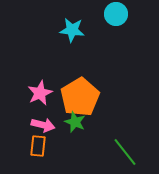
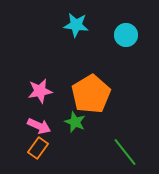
cyan circle: moved 10 px right, 21 px down
cyan star: moved 4 px right, 5 px up
pink star: moved 2 px up; rotated 15 degrees clockwise
orange pentagon: moved 11 px right, 3 px up
pink arrow: moved 4 px left, 1 px down; rotated 10 degrees clockwise
orange rectangle: moved 2 px down; rotated 30 degrees clockwise
